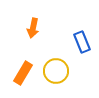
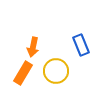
orange arrow: moved 19 px down
blue rectangle: moved 1 px left, 3 px down
